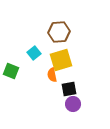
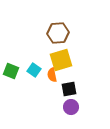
brown hexagon: moved 1 px left, 1 px down
cyan square: moved 17 px down; rotated 16 degrees counterclockwise
purple circle: moved 2 px left, 3 px down
